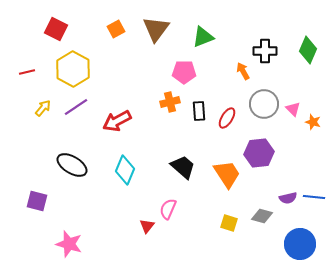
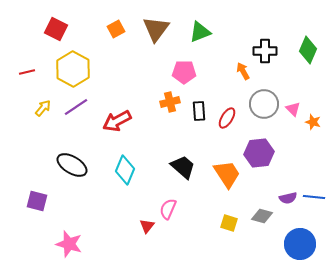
green triangle: moved 3 px left, 5 px up
